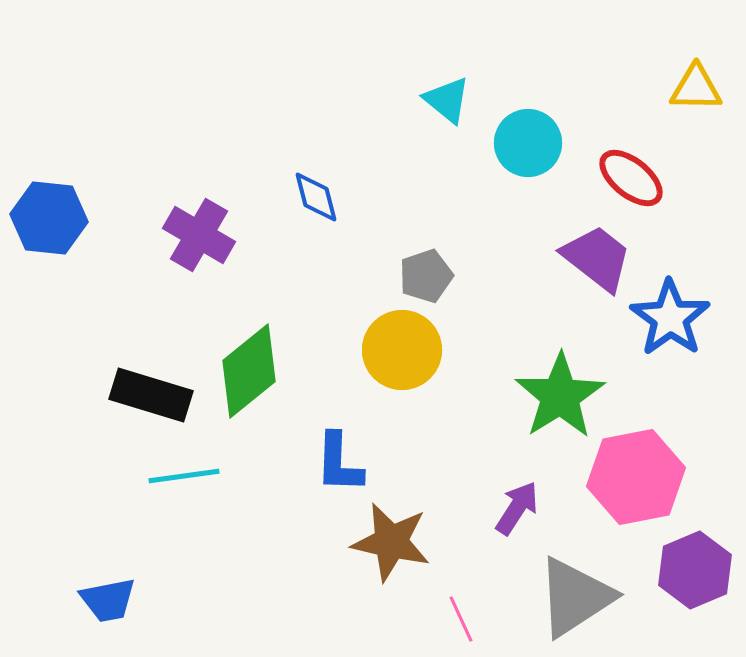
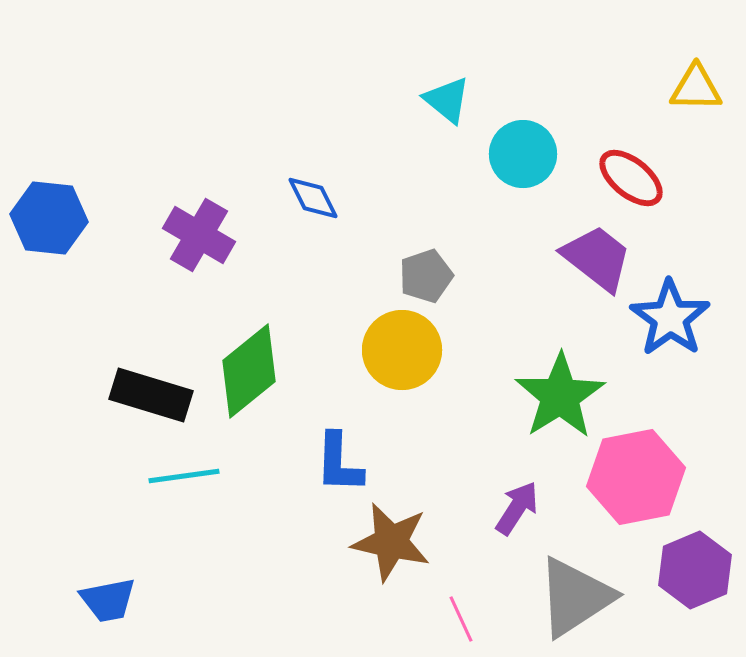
cyan circle: moved 5 px left, 11 px down
blue diamond: moved 3 px left, 1 px down; rotated 12 degrees counterclockwise
